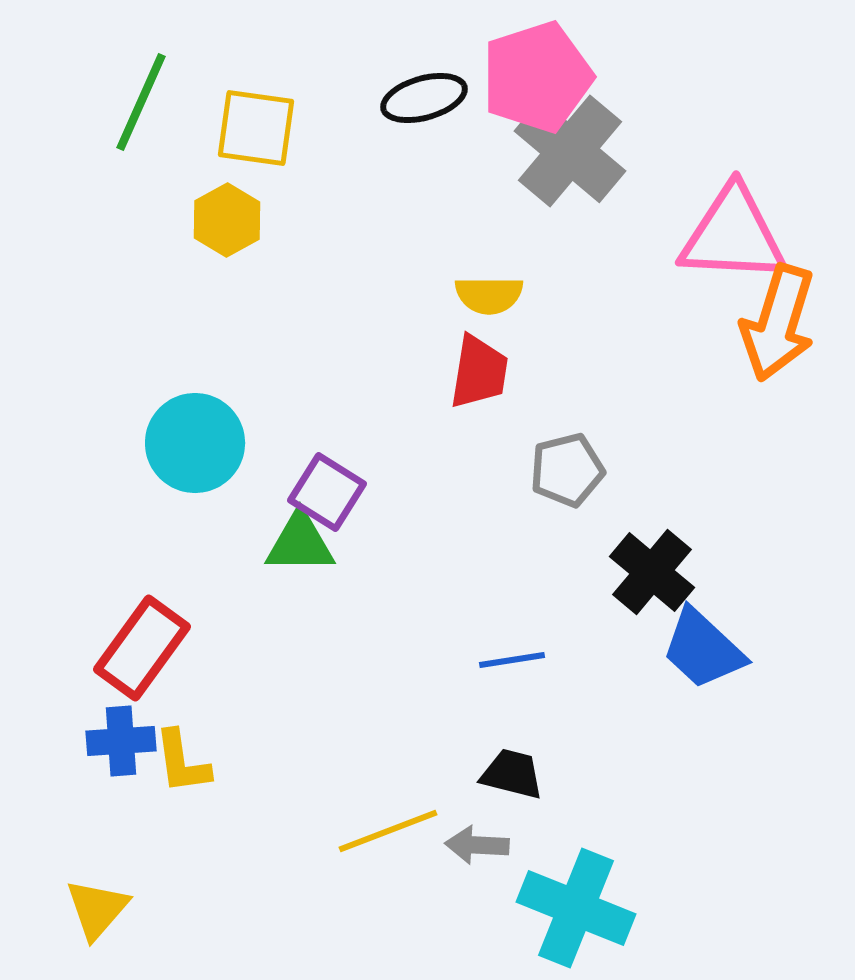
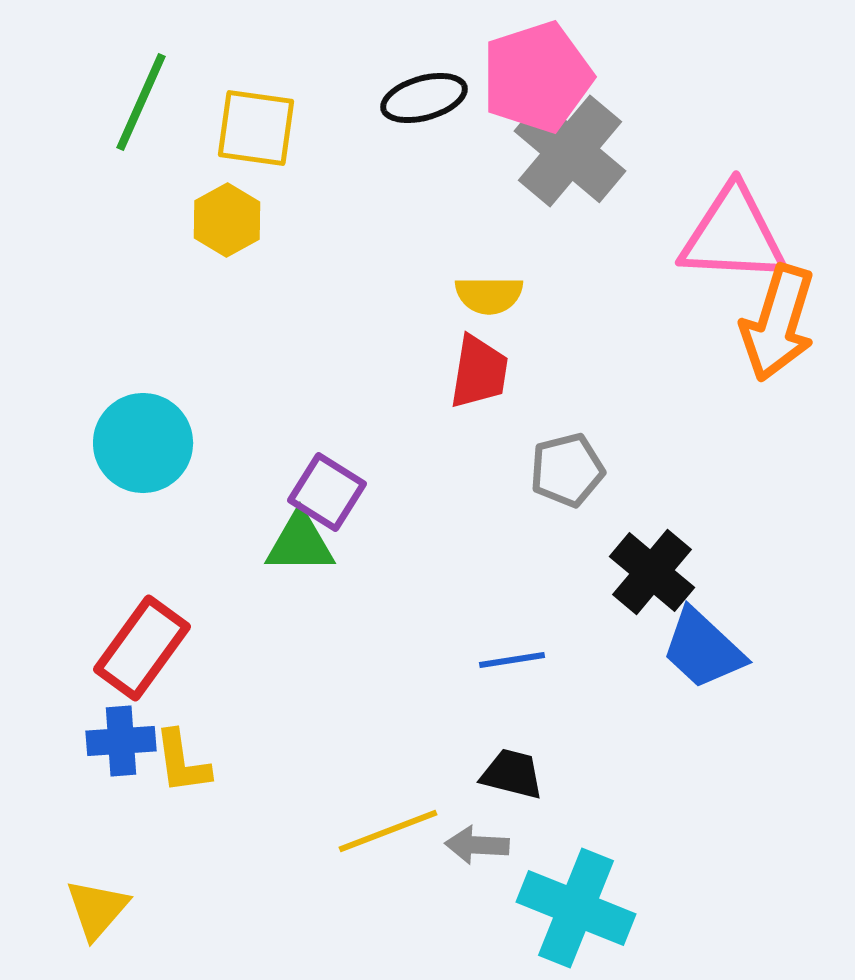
cyan circle: moved 52 px left
